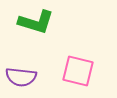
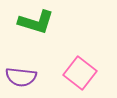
pink square: moved 2 px right, 2 px down; rotated 24 degrees clockwise
